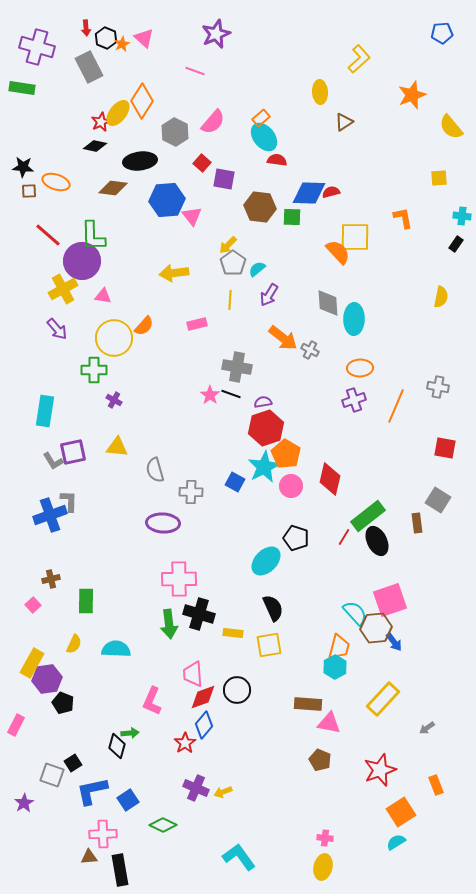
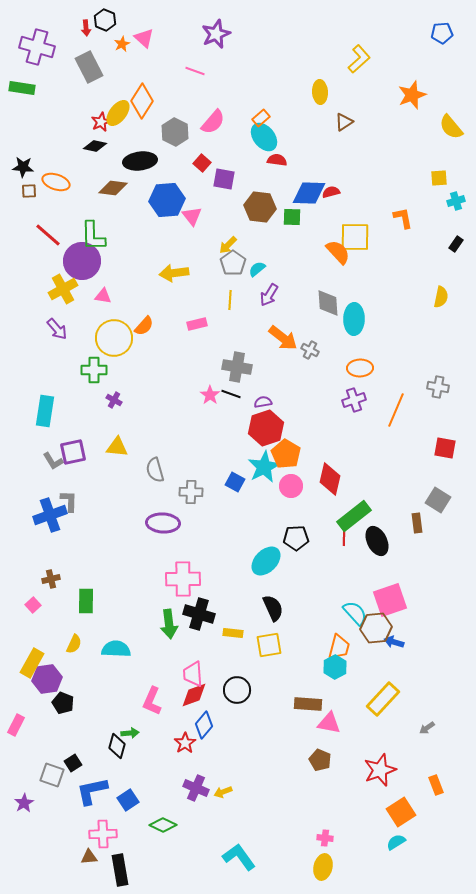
black hexagon at (106, 38): moved 1 px left, 18 px up
cyan cross at (462, 216): moved 6 px left, 15 px up; rotated 24 degrees counterclockwise
orange line at (396, 406): moved 4 px down
green rectangle at (368, 516): moved 14 px left
red line at (344, 537): rotated 30 degrees counterclockwise
black pentagon at (296, 538): rotated 20 degrees counterclockwise
pink cross at (179, 579): moved 4 px right
blue arrow at (394, 642): rotated 144 degrees clockwise
red diamond at (203, 697): moved 9 px left, 2 px up
